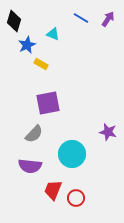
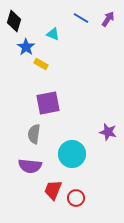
blue star: moved 1 px left, 2 px down; rotated 12 degrees counterclockwise
gray semicircle: rotated 144 degrees clockwise
